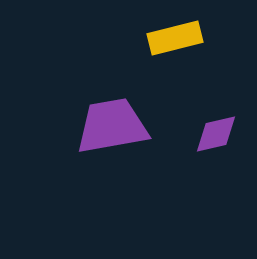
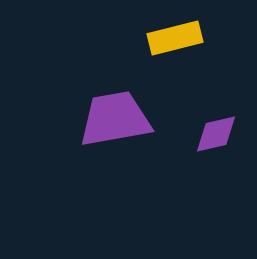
purple trapezoid: moved 3 px right, 7 px up
